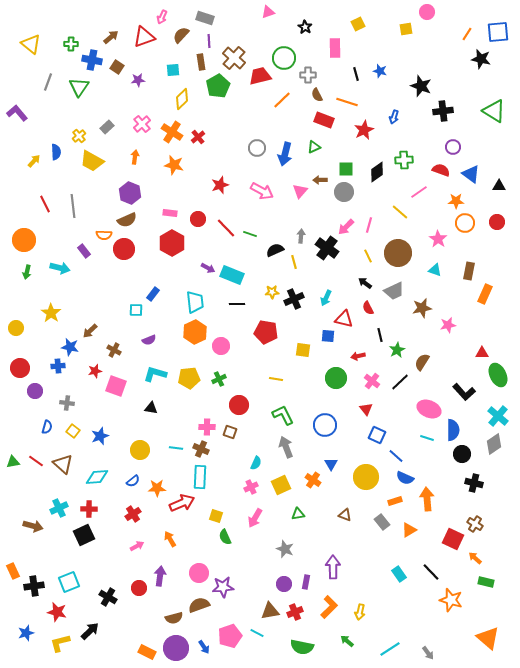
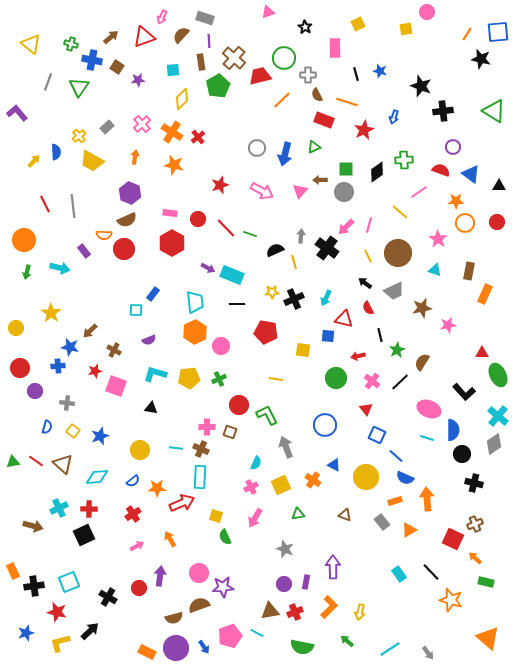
green cross at (71, 44): rotated 16 degrees clockwise
green L-shape at (283, 415): moved 16 px left
blue triangle at (331, 464): moved 3 px right, 1 px down; rotated 32 degrees counterclockwise
brown cross at (475, 524): rotated 35 degrees clockwise
